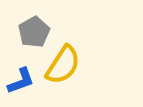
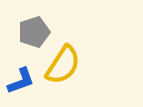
gray pentagon: rotated 12 degrees clockwise
